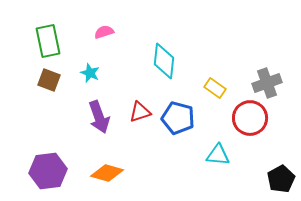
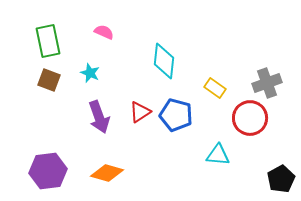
pink semicircle: rotated 42 degrees clockwise
red triangle: rotated 15 degrees counterclockwise
blue pentagon: moved 2 px left, 3 px up
